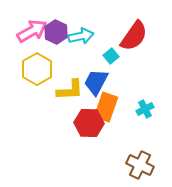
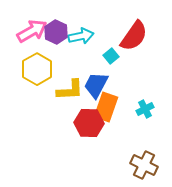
blue trapezoid: moved 3 px down
brown cross: moved 4 px right
